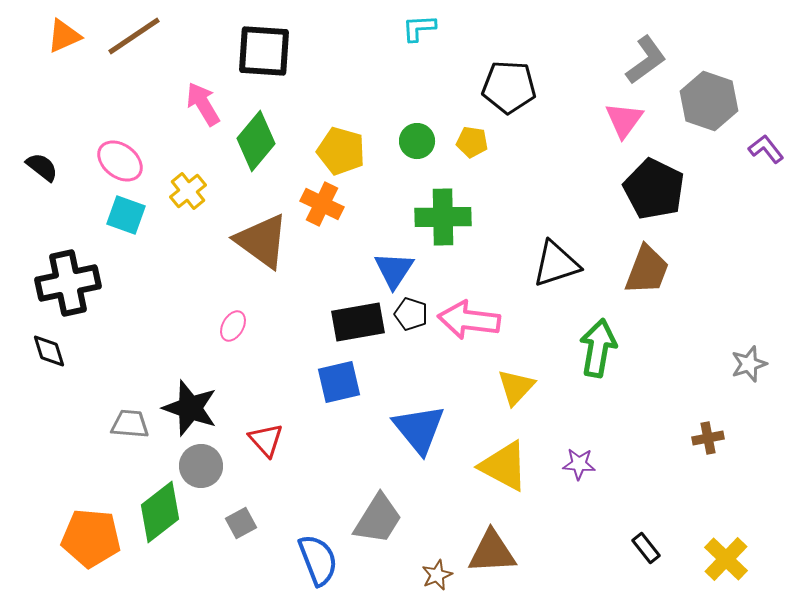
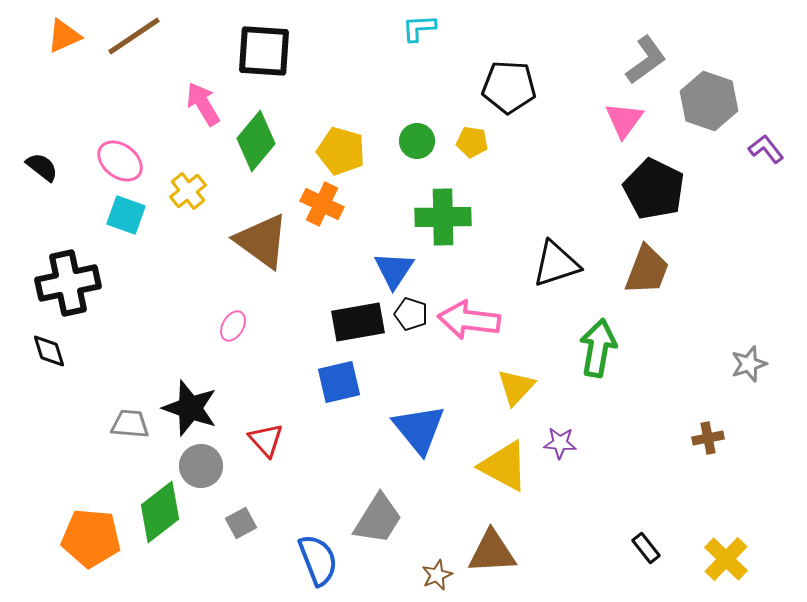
purple star at (579, 464): moved 19 px left, 21 px up
